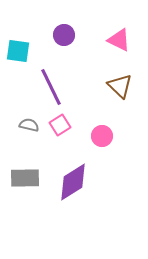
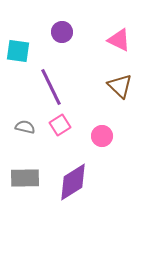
purple circle: moved 2 px left, 3 px up
gray semicircle: moved 4 px left, 2 px down
